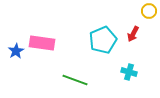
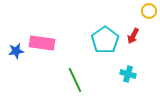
red arrow: moved 2 px down
cyan pentagon: moved 2 px right; rotated 12 degrees counterclockwise
blue star: rotated 21 degrees clockwise
cyan cross: moved 1 px left, 2 px down
green line: rotated 45 degrees clockwise
